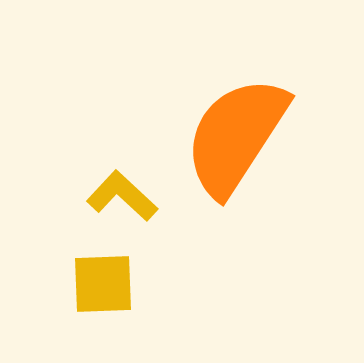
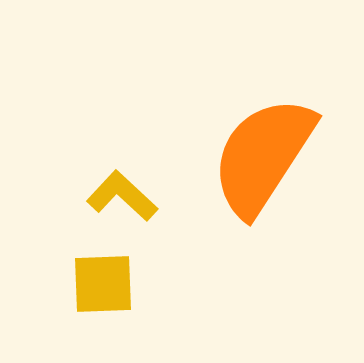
orange semicircle: moved 27 px right, 20 px down
